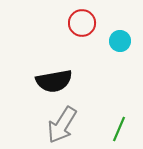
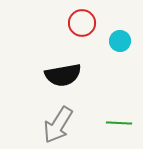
black semicircle: moved 9 px right, 6 px up
gray arrow: moved 4 px left
green line: moved 6 px up; rotated 70 degrees clockwise
